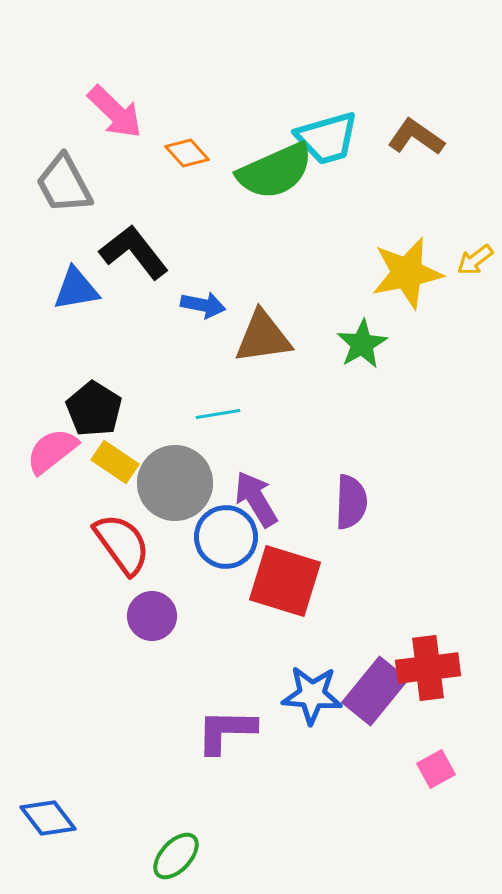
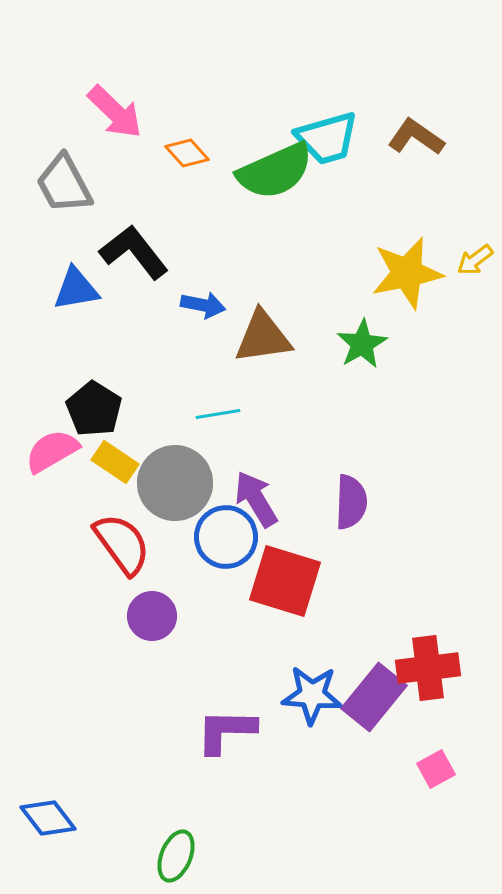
pink semicircle: rotated 8 degrees clockwise
purple rectangle: moved 1 px left, 6 px down
green ellipse: rotated 21 degrees counterclockwise
